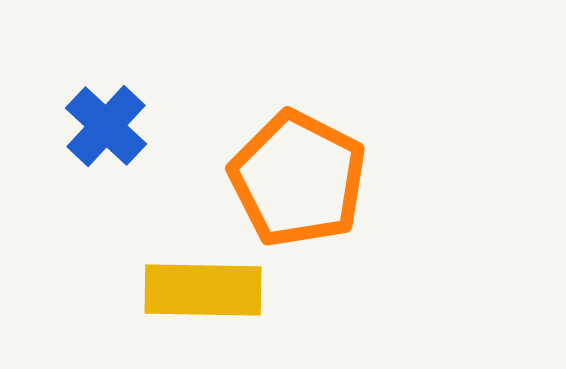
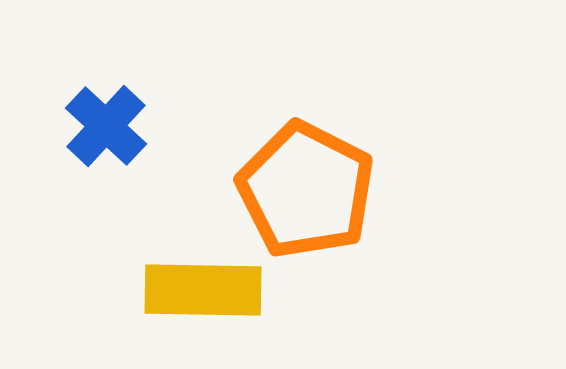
orange pentagon: moved 8 px right, 11 px down
